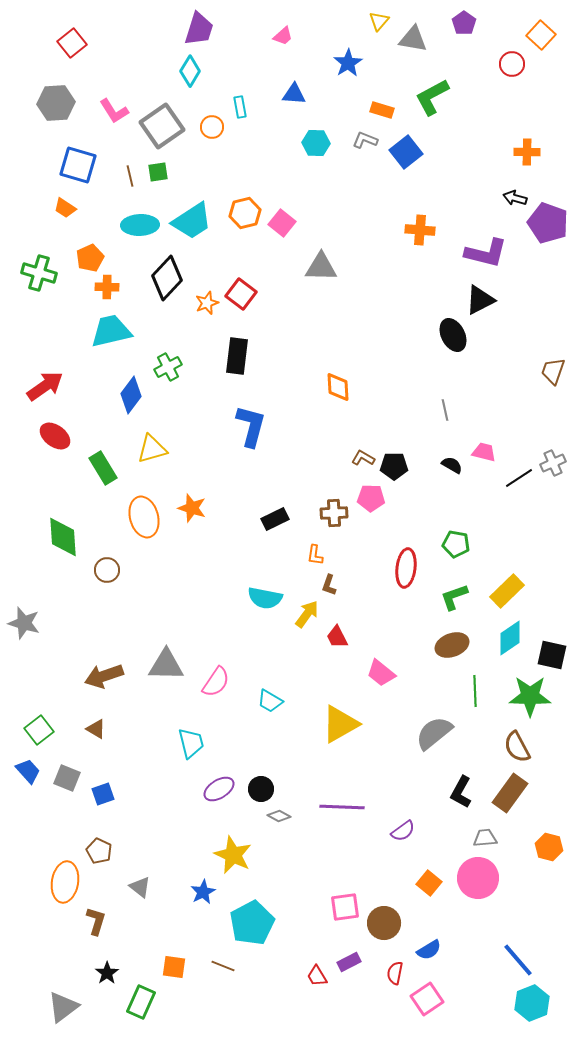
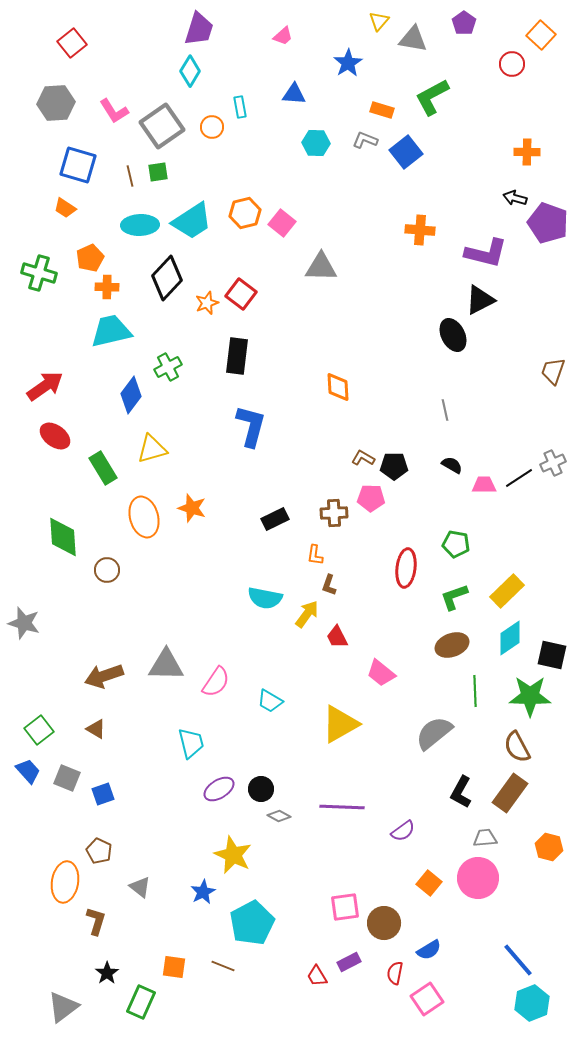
pink trapezoid at (484, 452): moved 33 px down; rotated 15 degrees counterclockwise
